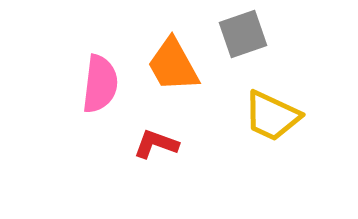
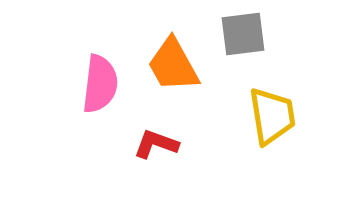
gray square: rotated 12 degrees clockwise
yellow trapezoid: rotated 124 degrees counterclockwise
